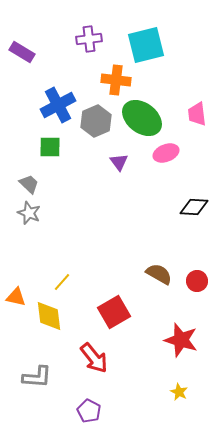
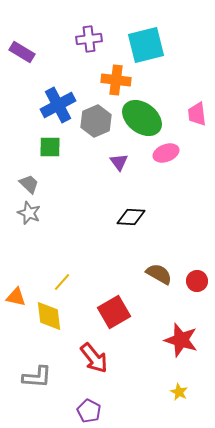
black diamond: moved 63 px left, 10 px down
